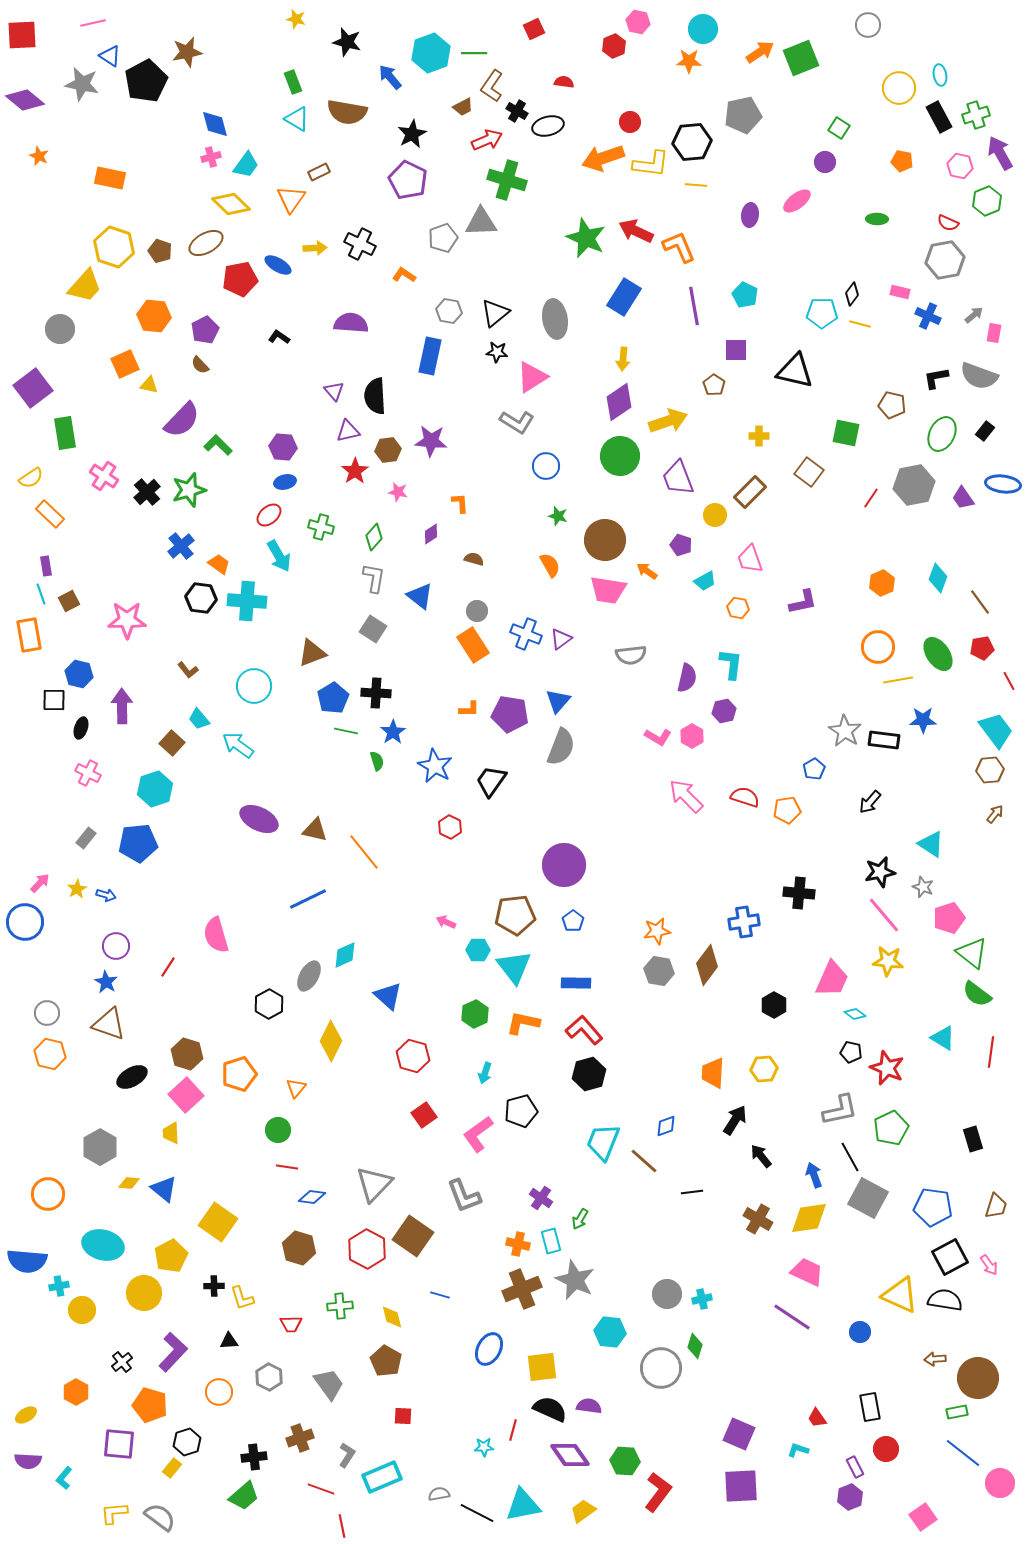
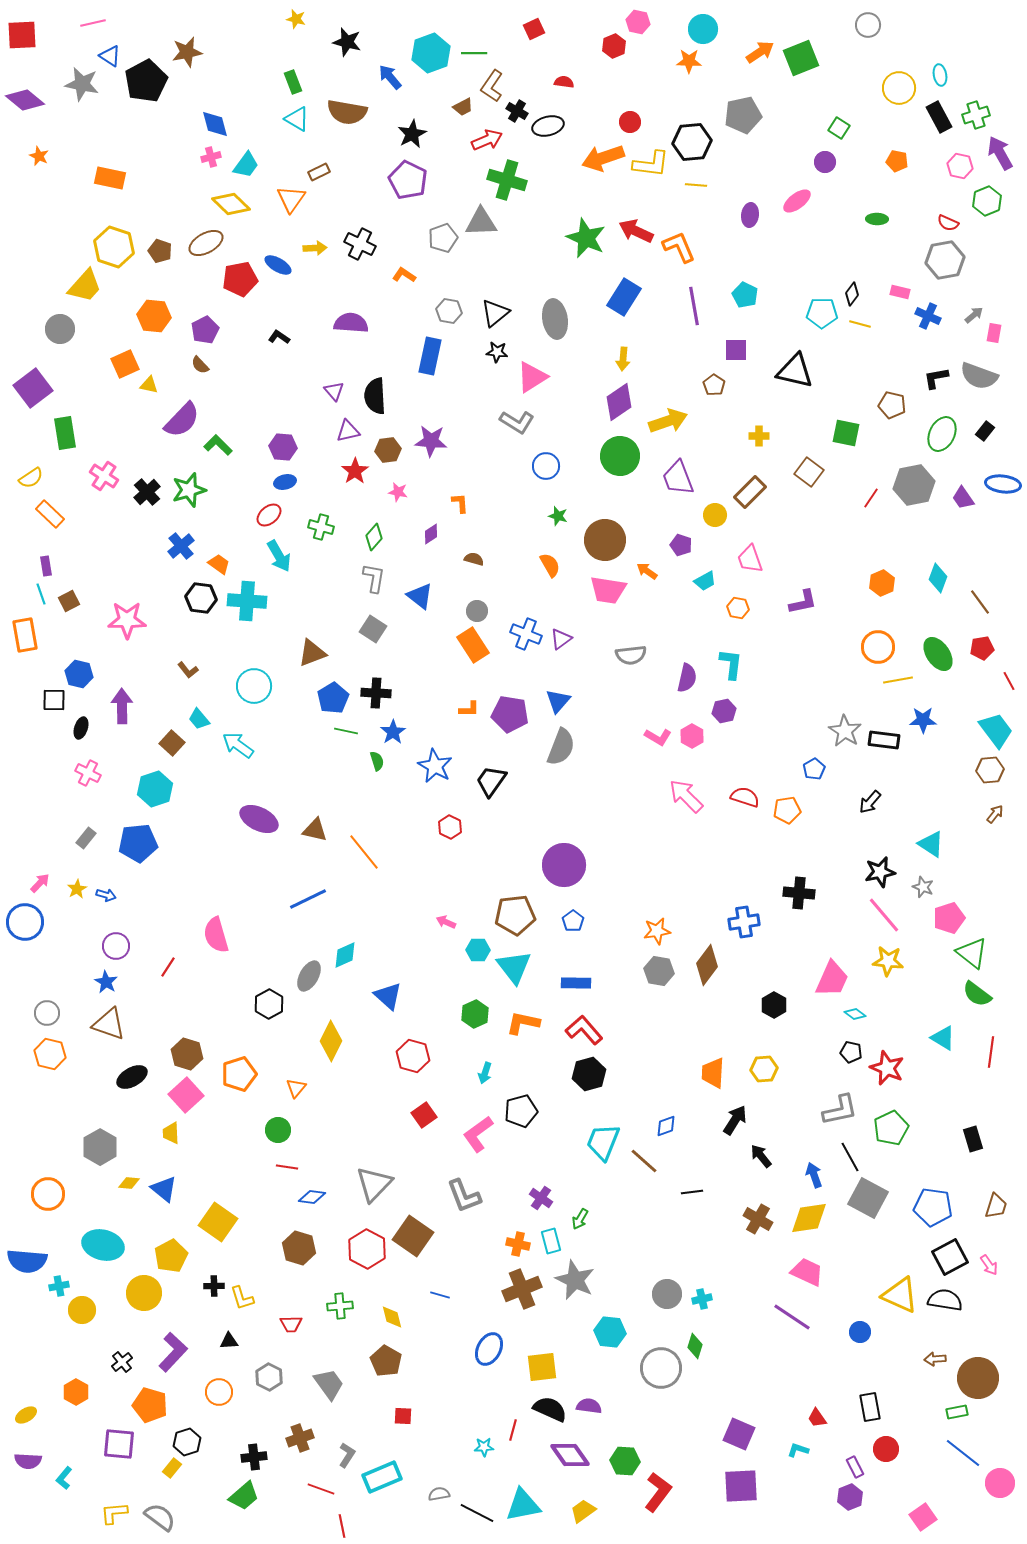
orange pentagon at (902, 161): moved 5 px left
orange rectangle at (29, 635): moved 4 px left
